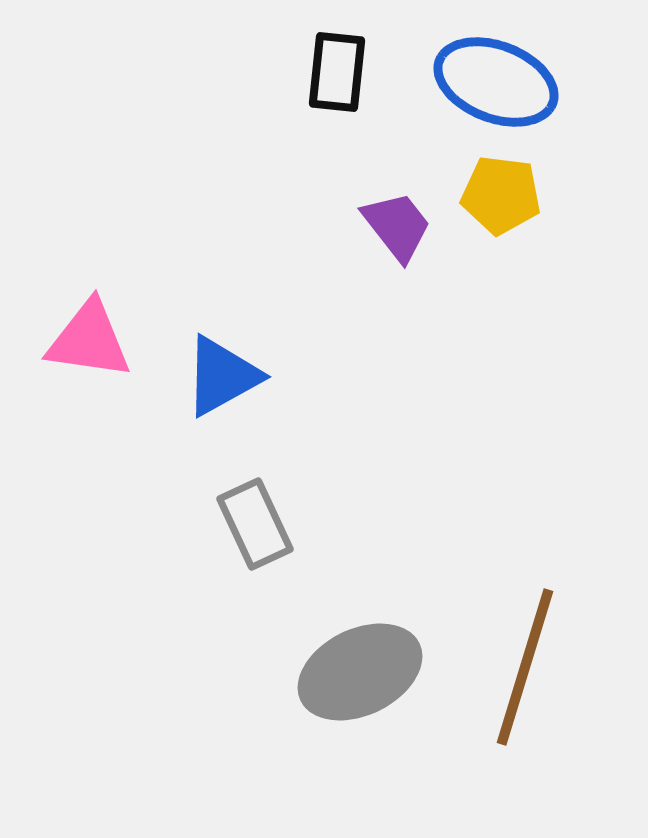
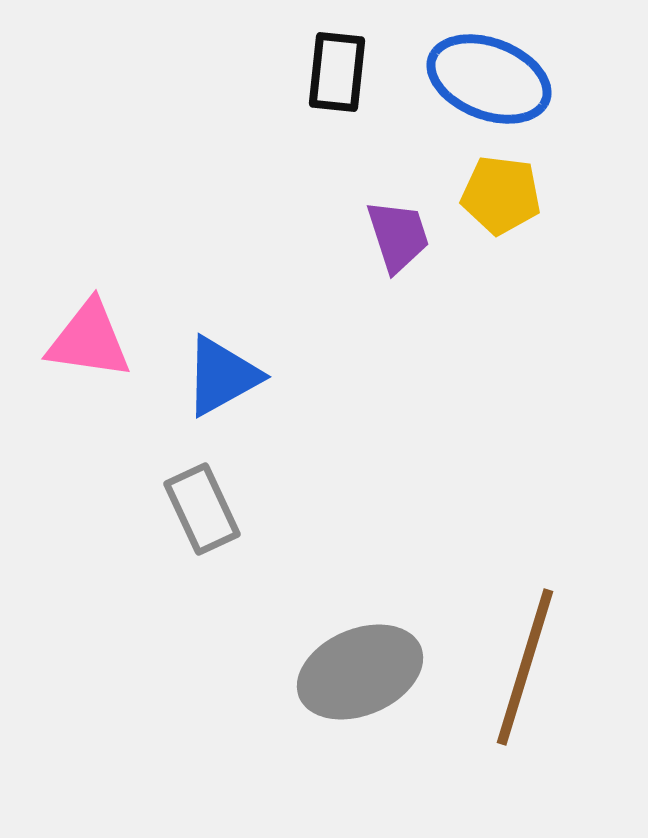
blue ellipse: moved 7 px left, 3 px up
purple trapezoid: moved 1 px right, 10 px down; rotated 20 degrees clockwise
gray rectangle: moved 53 px left, 15 px up
gray ellipse: rotated 3 degrees clockwise
